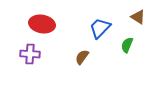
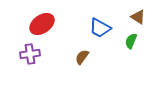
red ellipse: rotated 45 degrees counterclockwise
blue trapezoid: rotated 105 degrees counterclockwise
green semicircle: moved 4 px right, 4 px up
purple cross: rotated 12 degrees counterclockwise
